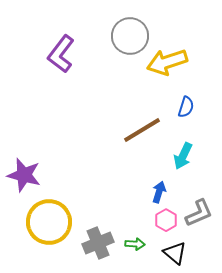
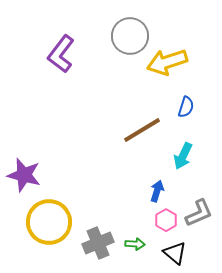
blue arrow: moved 2 px left, 1 px up
